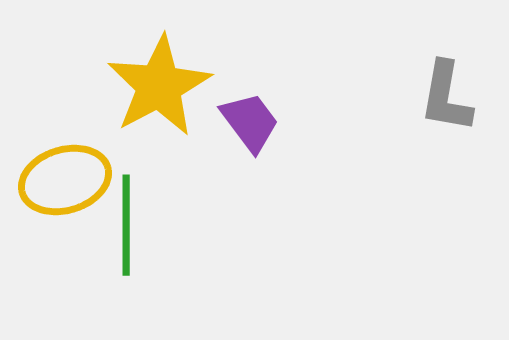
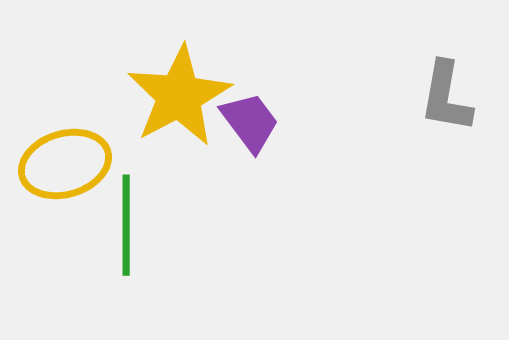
yellow star: moved 20 px right, 10 px down
yellow ellipse: moved 16 px up
